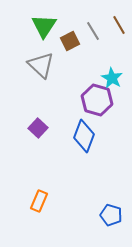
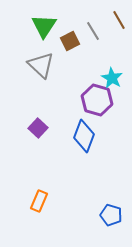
brown line: moved 5 px up
